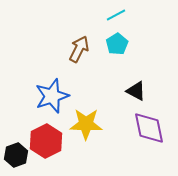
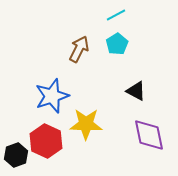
purple diamond: moved 7 px down
red hexagon: rotated 8 degrees counterclockwise
